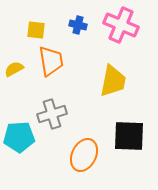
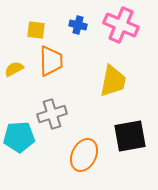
orange trapezoid: rotated 8 degrees clockwise
black square: moved 1 px right; rotated 12 degrees counterclockwise
